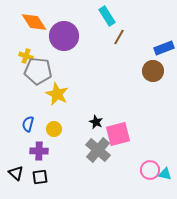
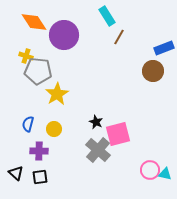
purple circle: moved 1 px up
yellow star: rotated 15 degrees clockwise
